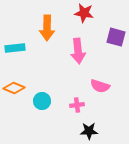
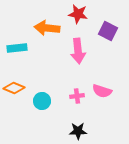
red star: moved 6 px left, 1 px down
orange arrow: rotated 95 degrees clockwise
purple square: moved 8 px left, 6 px up; rotated 12 degrees clockwise
cyan rectangle: moved 2 px right
pink semicircle: moved 2 px right, 5 px down
pink cross: moved 9 px up
black star: moved 11 px left
